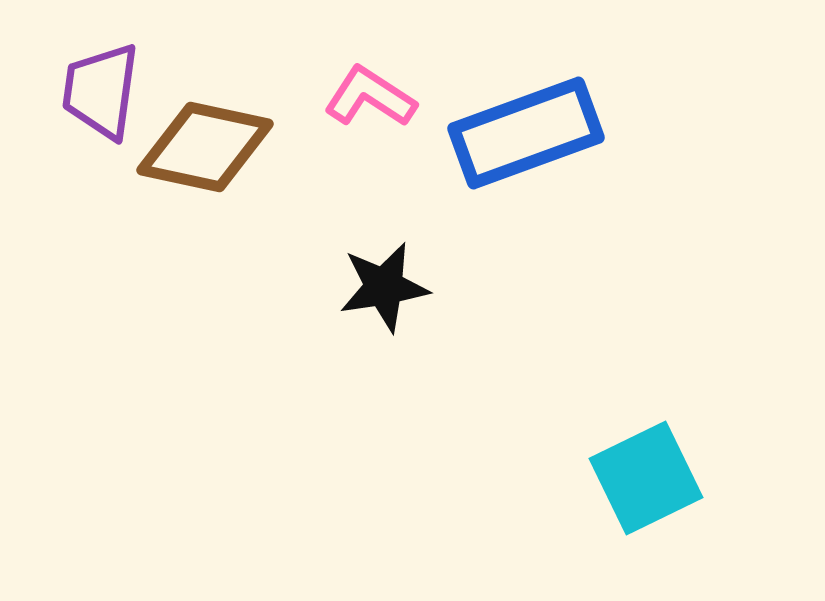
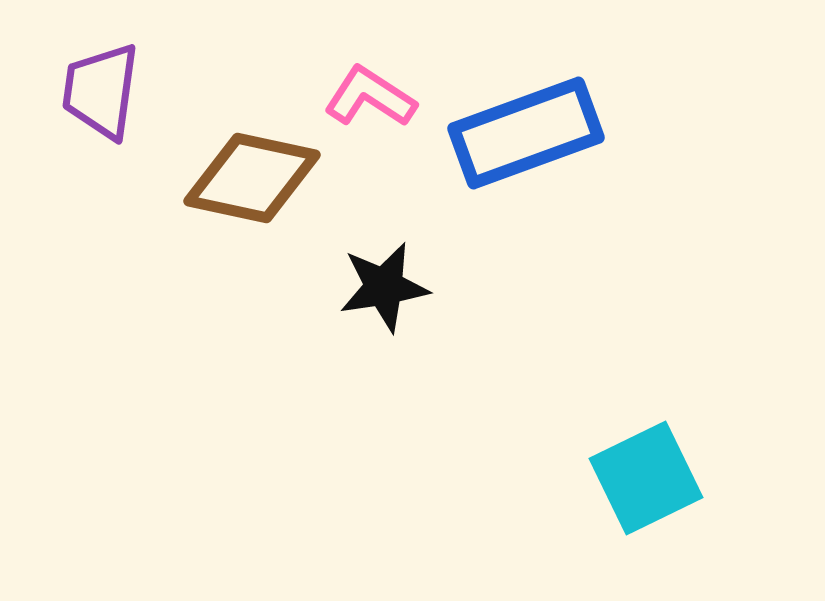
brown diamond: moved 47 px right, 31 px down
